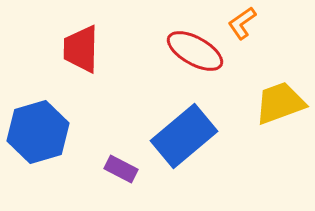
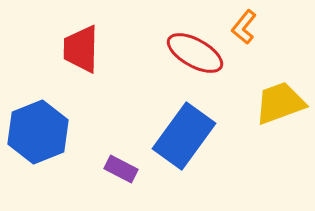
orange L-shape: moved 2 px right, 4 px down; rotated 16 degrees counterclockwise
red ellipse: moved 2 px down
blue hexagon: rotated 6 degrees counterclockwise
blue rectangle: rotated 14 degrees counterclockwise
